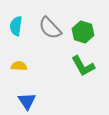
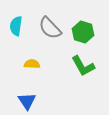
yellow semicircle: moved 13 px right, 2 px up
